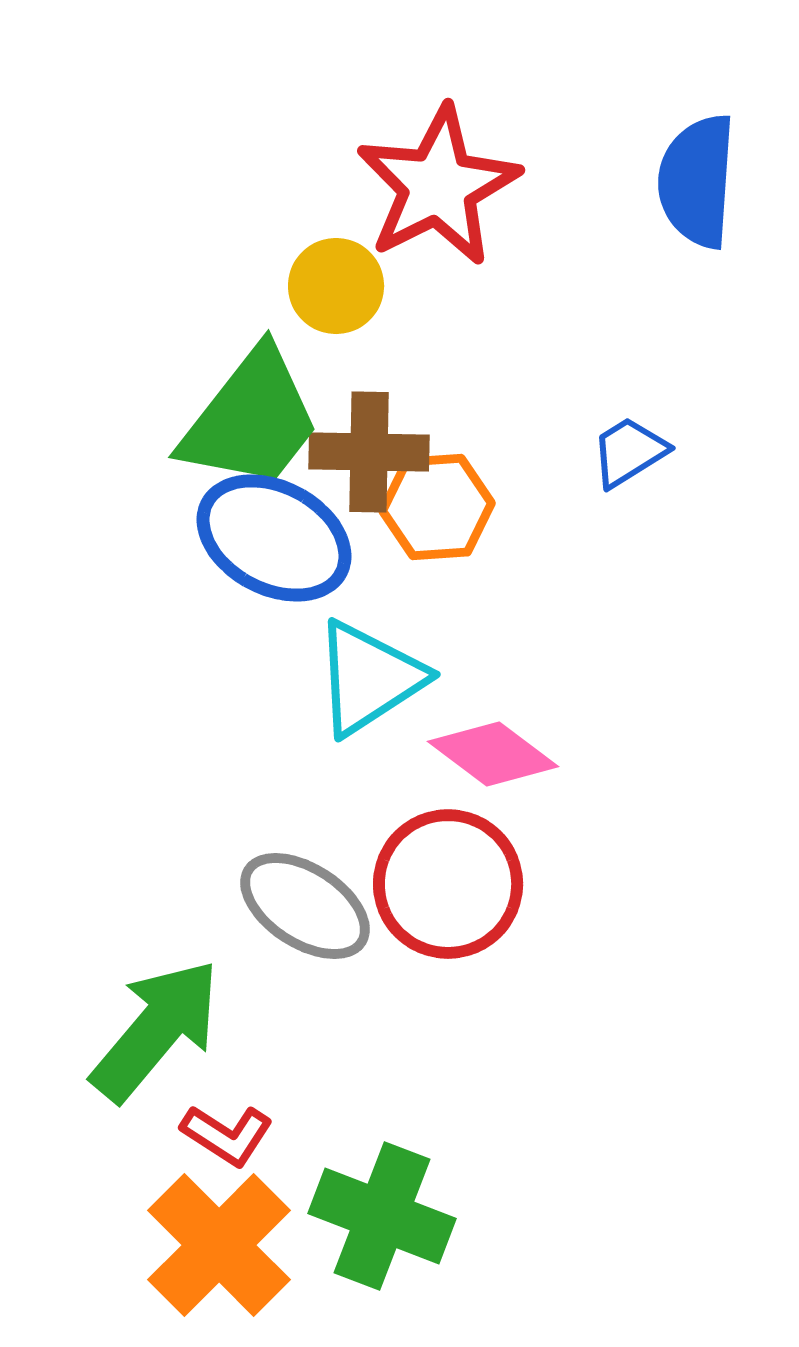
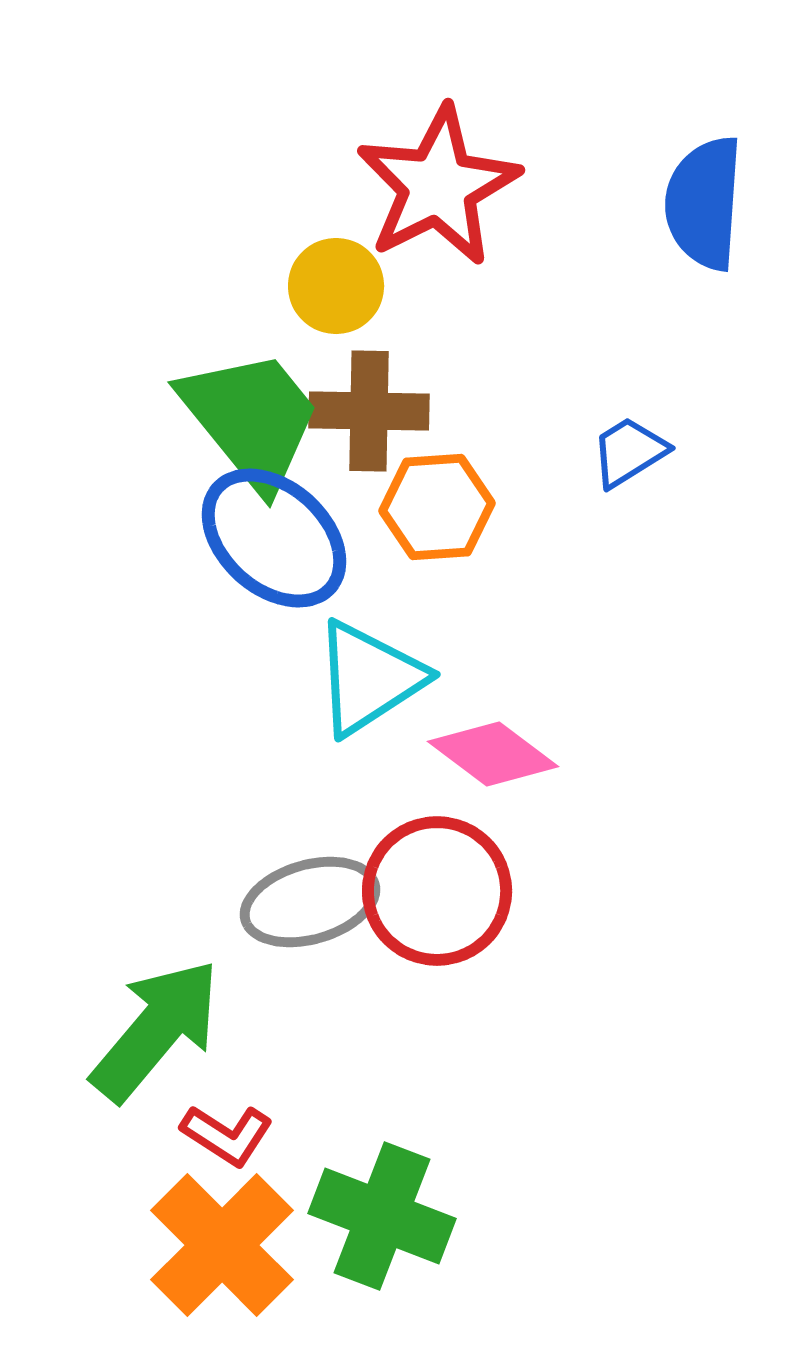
blue semicircle: moved 7 px right, 22 px down
green trapezoid: rotated 77 degrees counterclockwise
brown cross: moved 41 px up
blue ellipse: rotated 14 degrees clockwise
red circle: moved 11 px left, 7 px down
gray ellipse: moved 5 px right, 4 px up; rotated 49 degrees counterclockwise
orange cross: moved 3 px right
